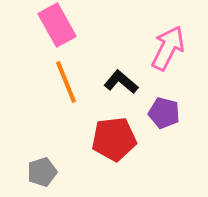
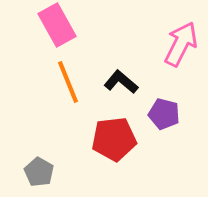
pink arrow: moved 13 px right, 4 px up
orange line: moved 2 px right
purple pentagon: moved 1 px down
gray pentagon: moved 3 px left; rotated 24 degrees counterclockwise
